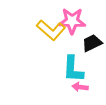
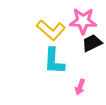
pink star: moved 11 px right
cyan L-shape: moved 19 px left, 8 px up
pink arrow: rotated 77 degrees counterclockwise
